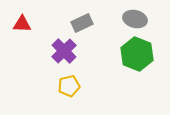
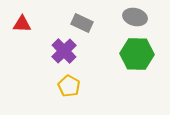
gray ellipse: moved 2 px up
gray rectangle: rotated 50 degrees clockwise
green hexagon: rotated 20 degrees counterclockwise
yellow pentagon: rotated 30 degrees counterclockwise
